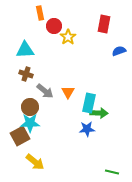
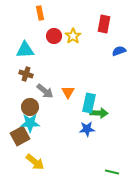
red circle: moved 10 px down
yellow star: moved 5 px right, 1 px up
